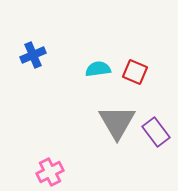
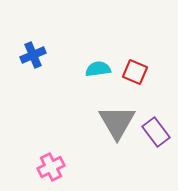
pink cross: moved 1 px right, 5 px up
